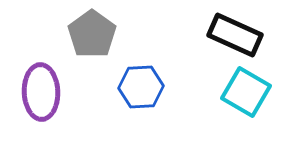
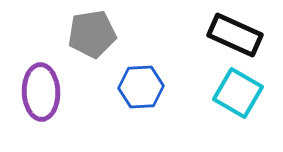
gray pentagon: rotated 27 degrees clockwise
cyan square: moved 8 px left, 1 px down
